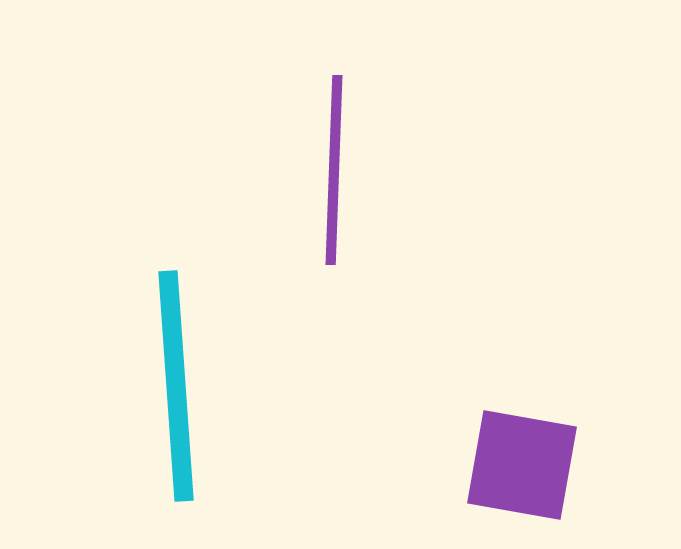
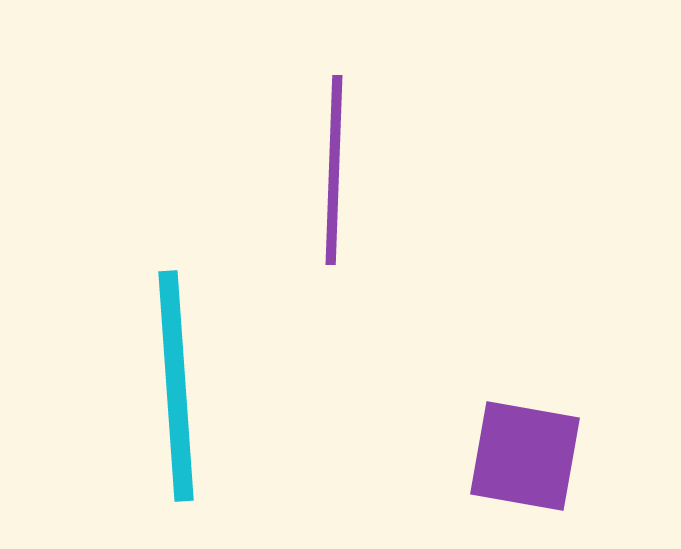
purple square: moved 3 px right, 9 px up
